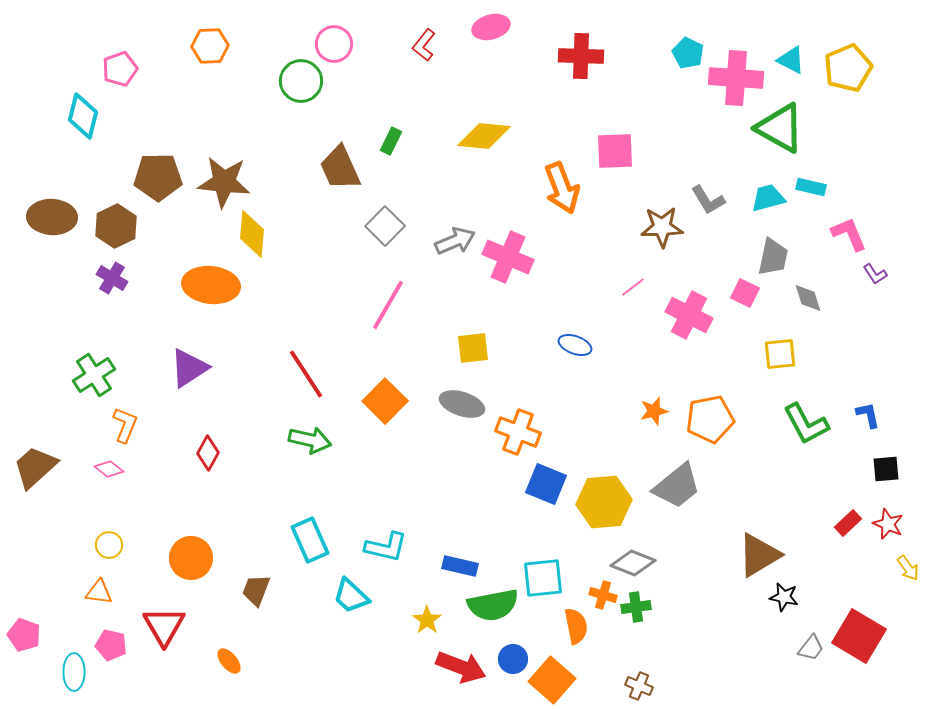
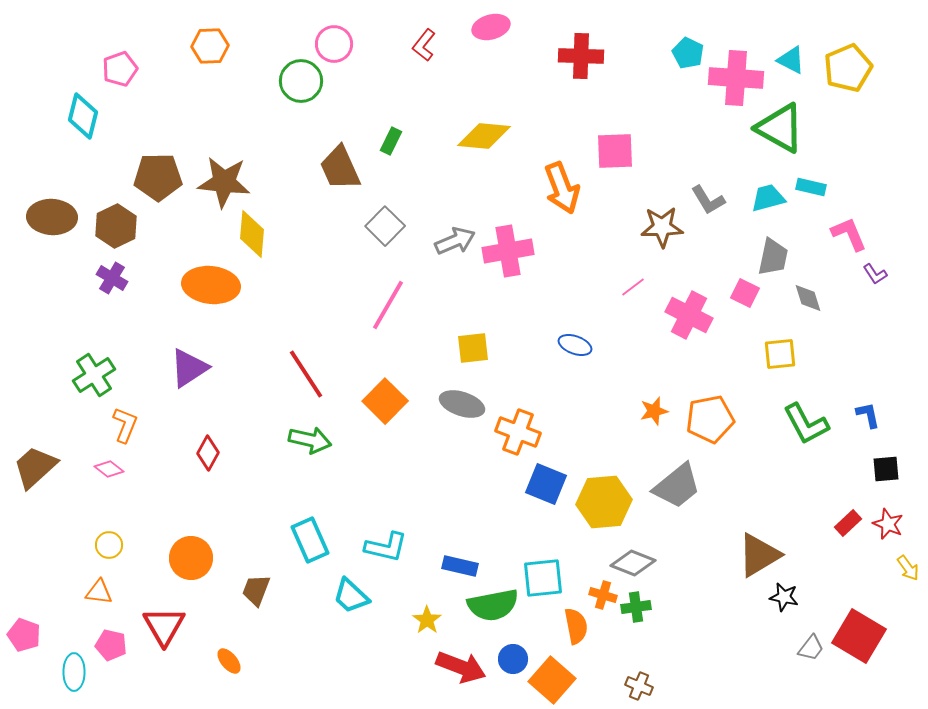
pink cross at (508, 257): moved 6 px up; rotated 33 degrees counterclockwise
